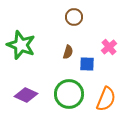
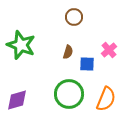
pink cross: moved 3 px down
purple diamond: moved 9 px left, 5 px down; rotated 40 degrees counterclockwise
